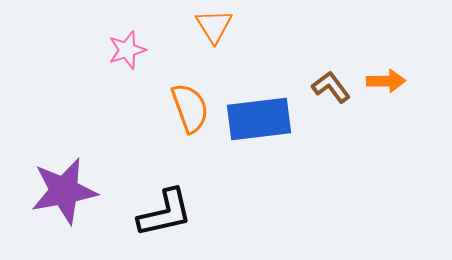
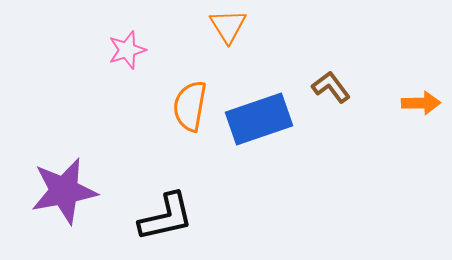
orange triangle: moved 14 px right
orange arrow: moved 35 px right, 22 px down
orange semicircle: moved 2 px up; rotated 150 degrees counterclockwise
blue rectangle: rotated 12 degrees counterclockwise
black L-shape: moved 1 px right, 4 px down
